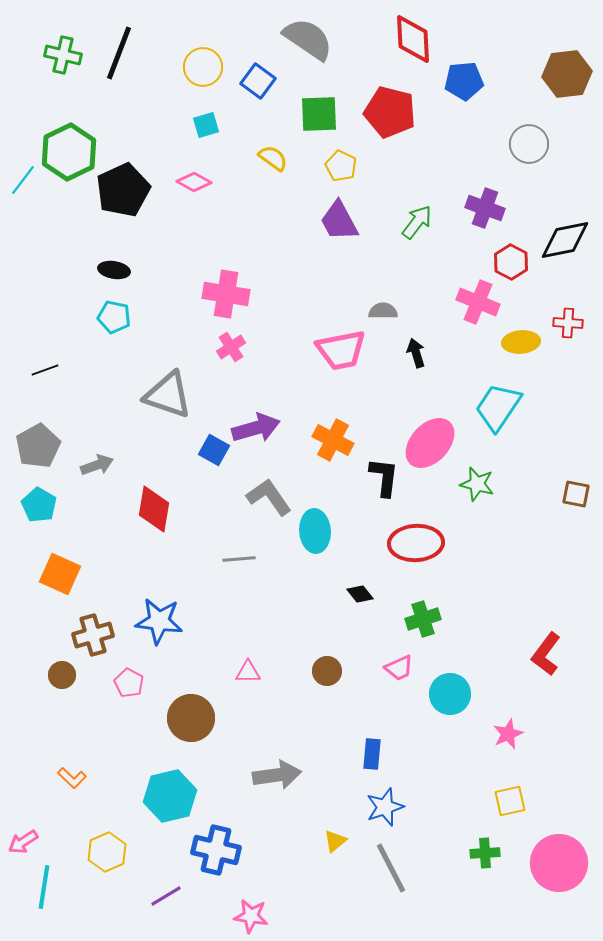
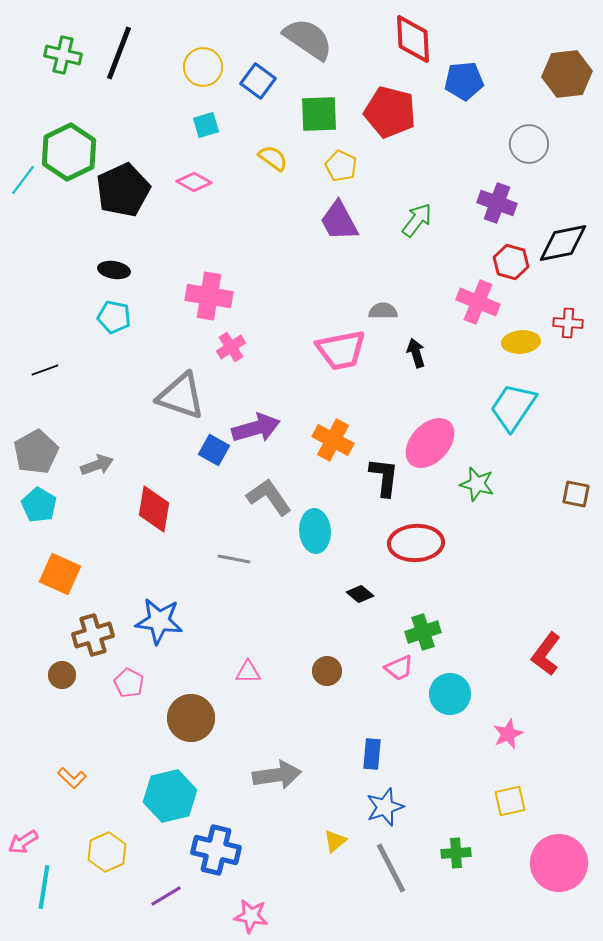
purple cross at (485, 208): moved 12 px right, 5 px up
green arrow at (417, 222): moved 2 px up
black diamond at (565, 240): moved 2 px left, 3 px down
red hexagon at (511, 262): rotated 12 degrees counterclockwise
pink cross at (226, 294): moved 17 px left, 2 px down
gray triangle at (168, 395): moved 13 px right, 1 px down
cyan trapezoid at (498, 407): moved 15 px right
gray pentagon at (38, 446): moved 2 px left, 6 px down
gray line at (239, 559): moved 5 px left; rotated 16 degrees clockwise
black diamond at (360, 594): rotated 12 degrees counterclockwise
green cross at (423, 619): moved 13 px down
green cross at (485, 853): moved 29 px left
